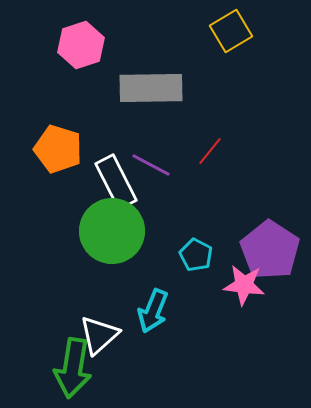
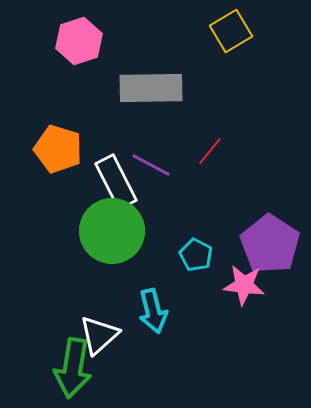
pink hexagon: moved 2 px left, 4 px up
purple pentagon: moved 6 px up
cyan arrow: rotated 36 degrees counterclockwise
